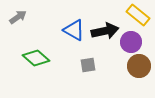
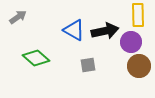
yellow rectangle: rotated 50 degrees clockwise
